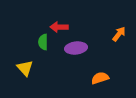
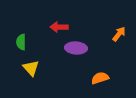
green semicircle: moved 22 px left
purple ellipse: rotated 10 degrees clockwise
yellow triangle: moved 6 px right
